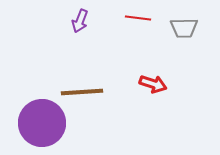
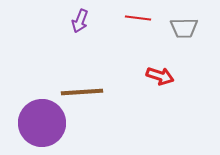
red arrow: moved 7 px right, 8 px up
